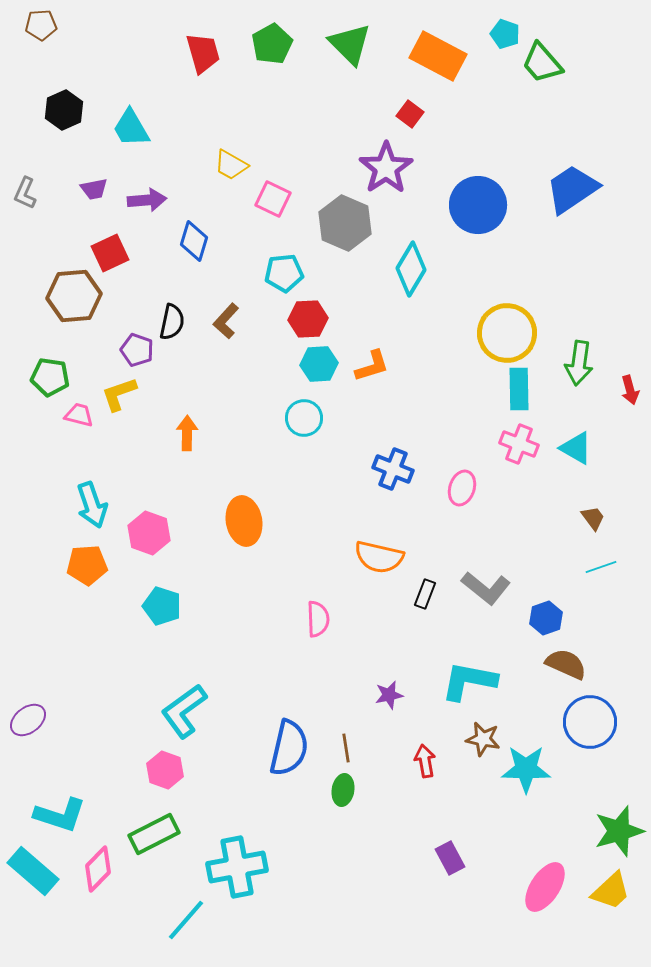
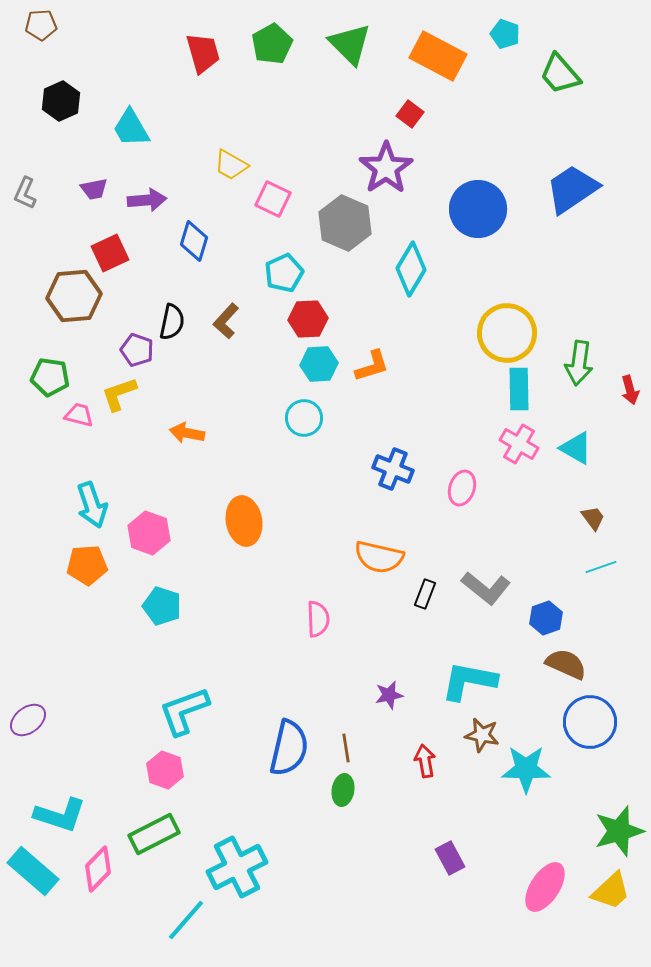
green trapezoid at (542, 63): moved 18 px right, 11 px down
black hexagon at (64, 110): moved 3 px left, 9 px up
blue circle at (478, 205): moved 4 px down
cyan pentagon at (284, 273): rotated 18 degrees counterclockwise
orange arrow at (187, 433): rotated 80 degrees counterclockwise
pink cross at (519, 444): rotated 9 degrees clockwise
cyan L-shape at (184, 711): rotated 16 degrees clockwise
brown star at (483, 739): moved 1 px left, 4 px up
cyan cross at (237, 867): rotated 16 degrees counterclockwise
